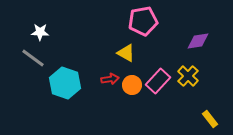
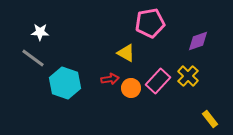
pink pentagon: moved 7 px right, 2 px down
purple diamond: rotated 10 degrees counterclockwise
orange circle: moved 1 px left, 3 px down
